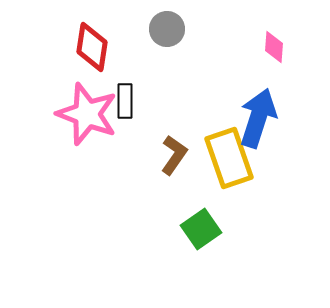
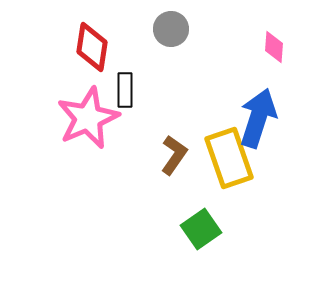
gray circle: moved 4 px right
black rectangle: moved 11 px up
pink star: moved 1 px right, 4 px down; rotated 28 degrees clockwise
